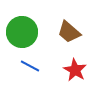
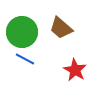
brown trapezoid: moved 8 px left, 4 px up
blue line: moved 5 px left, 7 px up
